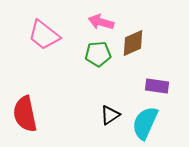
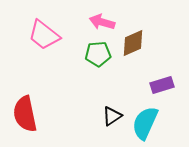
pink arrow: moved 1 px right
purple rectangle: moved 5 px right, 1 px up; rotated 25 degrees counterclockwise
black triangle: moved 2 px right, 1 px down
